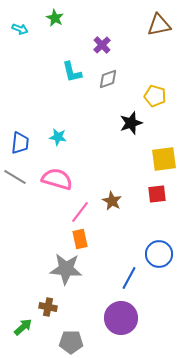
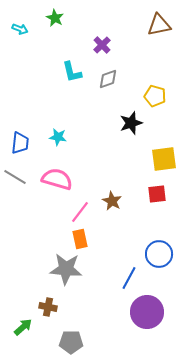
purple circle: moved 26 px right, 6 px up
